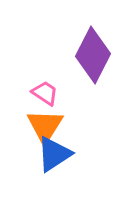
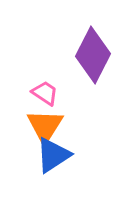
blue triangle: moved 1 px left, 1 px down
